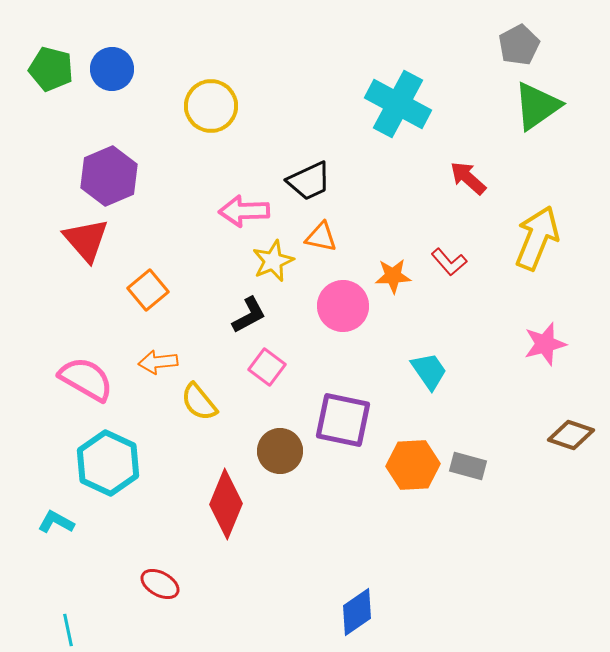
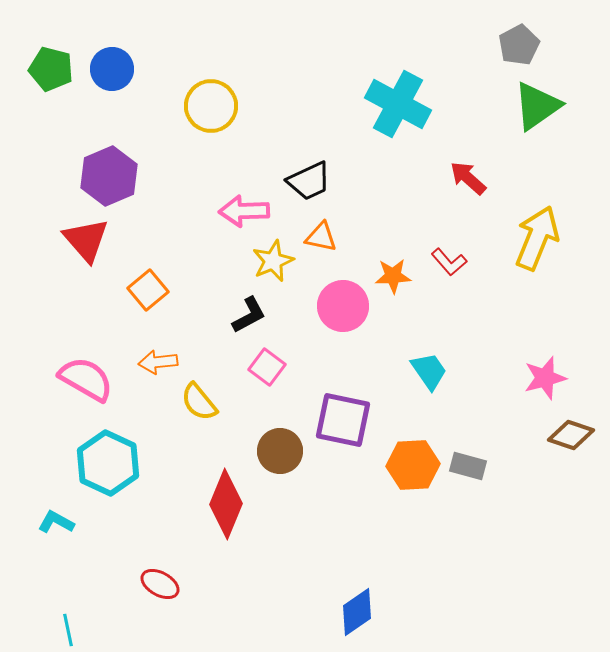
pink star: moved 34 px down
